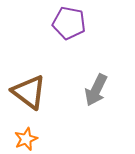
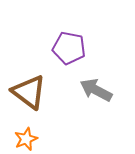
purple pentagon: moved 25 px down
gray arrow: rotated 92 degrees clockwise
